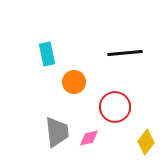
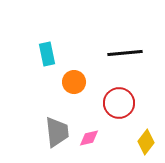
red circle: moved 4 px right, 4 px up
